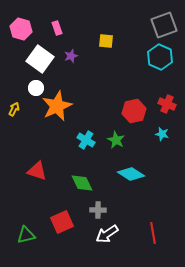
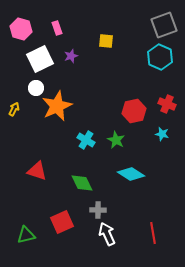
white square: rotated 28 degrees clockwise
white arrow: rotated 100 degrees clockwise
